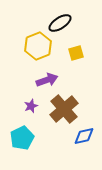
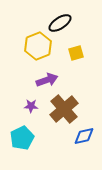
purple star: rotated 24 degrees clockwise
